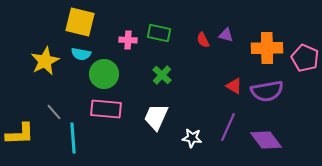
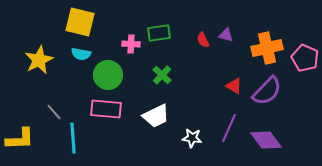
green rectangle: rotated 20 degrees counterclockwise
pink cross: moved 3 px right, 4 px down
orange cross: rotated 12 degrees counterclockwise
yellow star: moved 6 px left, 1 px up
green circle: moved 4 px right, 1 px down
purple semicircle: rotated 36 degrees counterclockwise
white trapezoid: moved 1 px up; rotated 140 degrees counterclockwise
purple line: moved 1 px right, 1 px down
yellow L-shape: moved 5 px down
